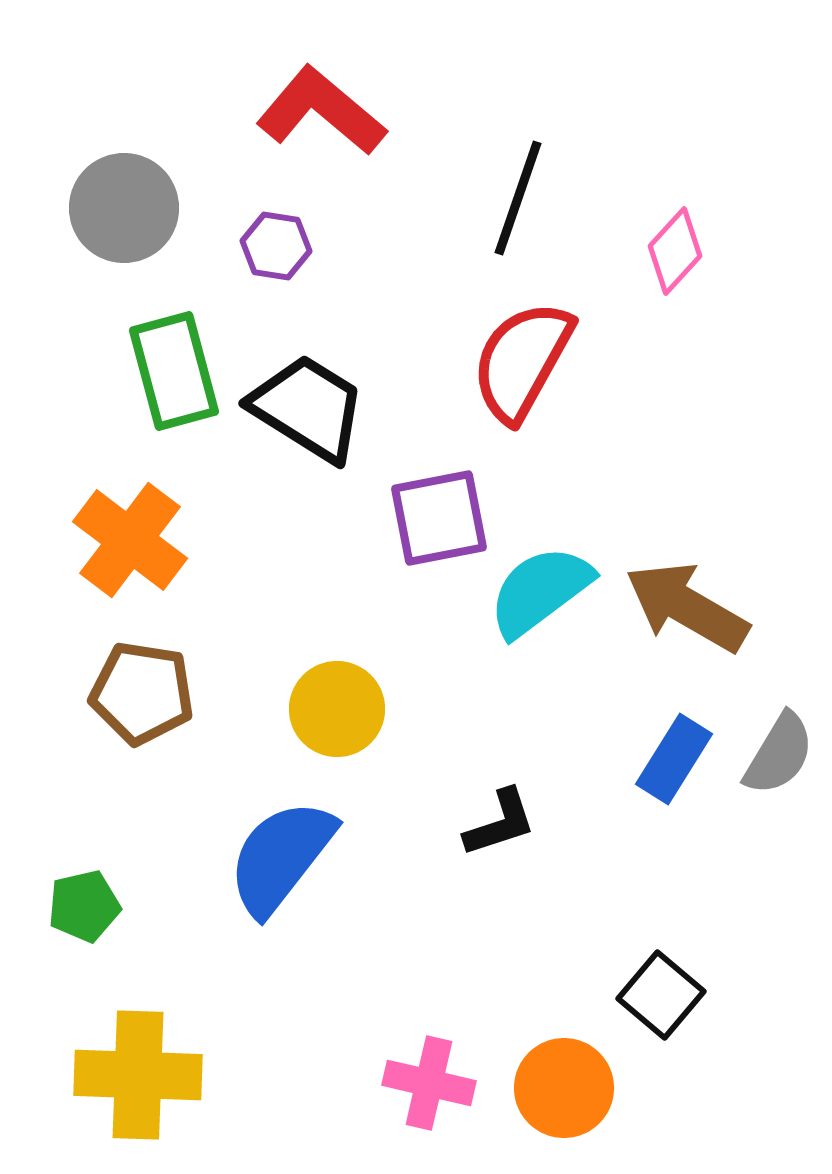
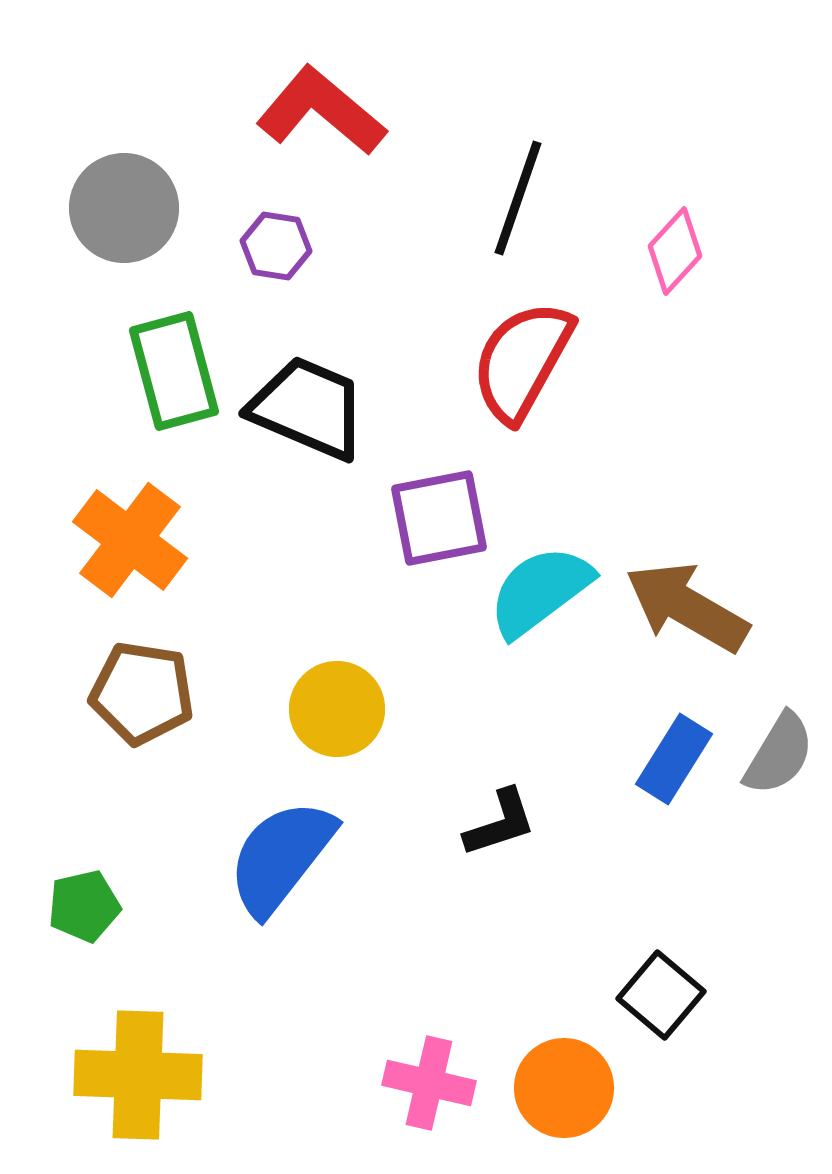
black trapezoid: rotated 9 degrees counterclockwise
